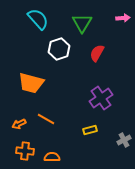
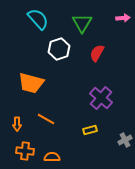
purple cross: rotated 15 degrees counterclockwise
orange arrow: moved 2 px left; rotated 64 degrees counterclockwise
gray cross: moved 1 px right
